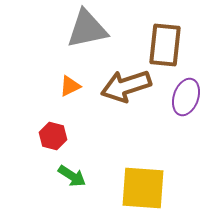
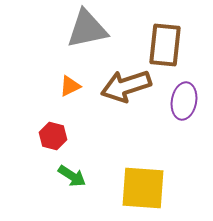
purple ellipse: moved 2 px left, 4 px down; rotated 9 degrees counterclockwise
